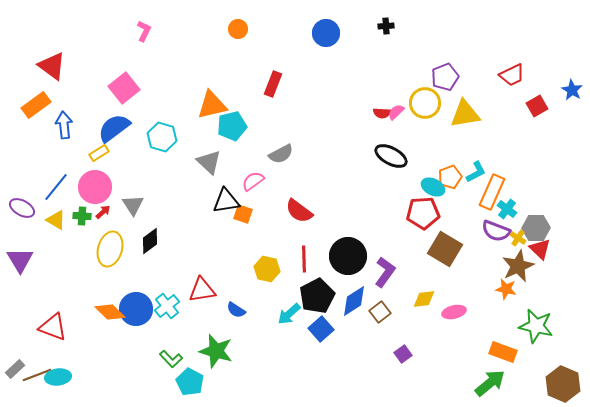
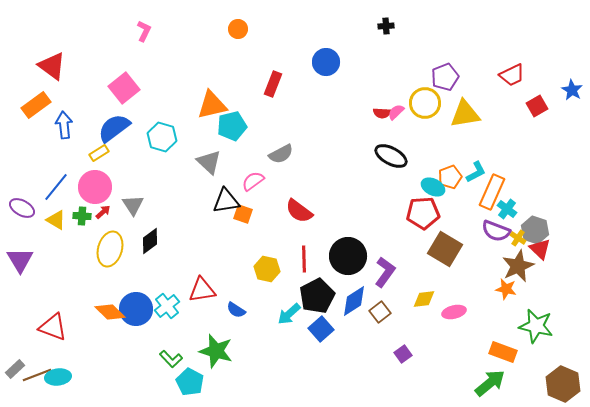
blue circle at (326, 33): moved 29 px down
gray hexagon at (536, 228): moved 1 px left, 2 px down; rotated 20 degrees clockwise
